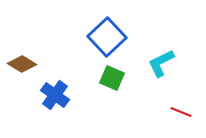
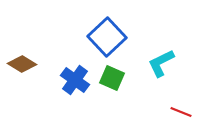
blue cross: moved 20 px right, 15 px up
